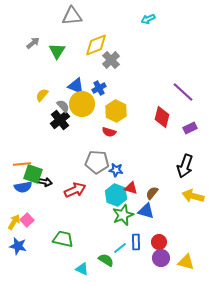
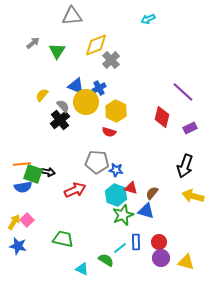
yellow circle at (82, 104): moved 4 px right, 2 px up
black arrow at (45, 182): moved 3 px right, 10 px up
